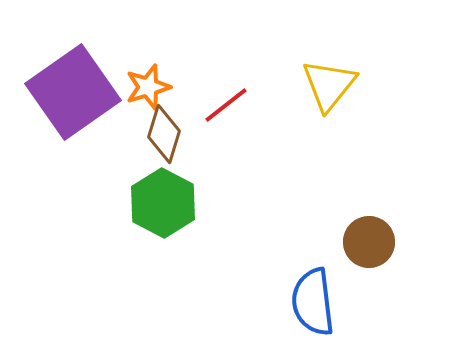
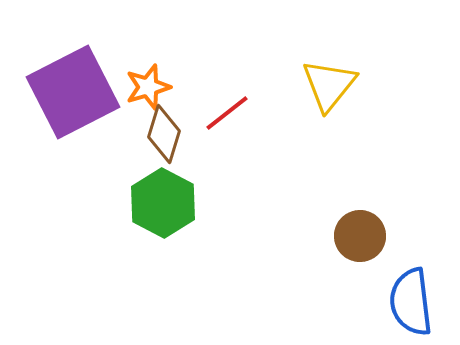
purple square: rotated 8 degrees clockwise
red line: moved 1 px right, 8 px down
brown circle: moved 9 px left, 6 px up
blue semicircle: moved 98 px right
